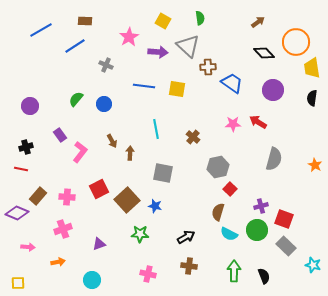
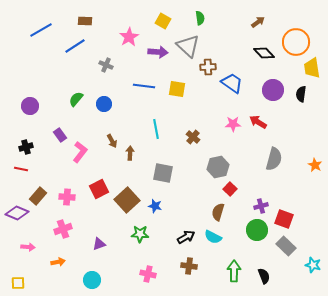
black semicircle at (312, 98): moved 11 px left, 4 px up
cyan semicircle at (229, 234): moved 16 px left, 3 px down
